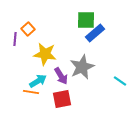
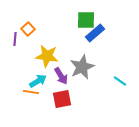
yellow star: moved 2 px right, 2 px down
